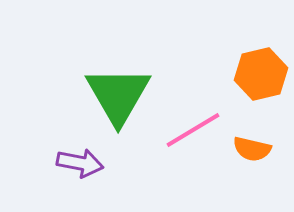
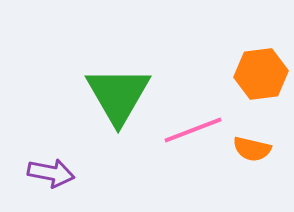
orange hexagon: rotated 6 degrees clockwise
pink line: rotated 10 degrees clockwise
purple arrow: moved 29 px left, 10 px down
